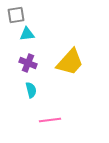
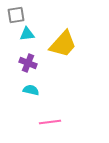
yellow trapezoid: moved 7 px left, 18 px up
cyan semicircle: rotated 63 degrees counterclockwise
pink line: moved 2 px down
